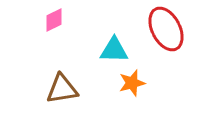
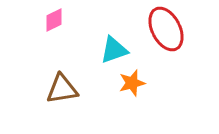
cyan triangle: rotated 20 degrees counterclockwise
